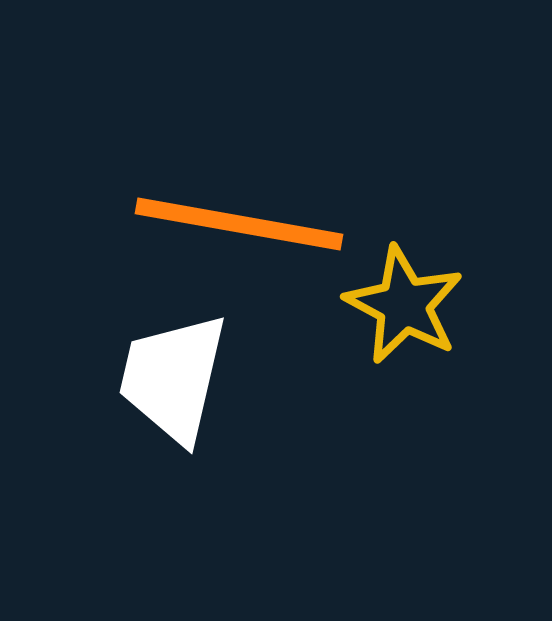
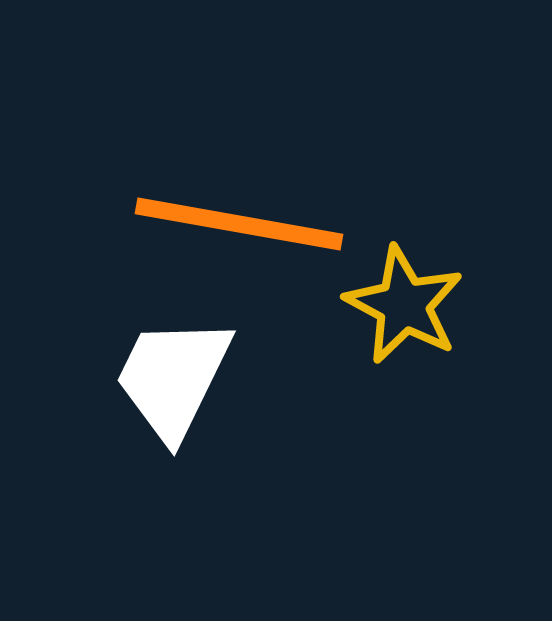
white trapezoid: rotated 13 degrees clockwise
